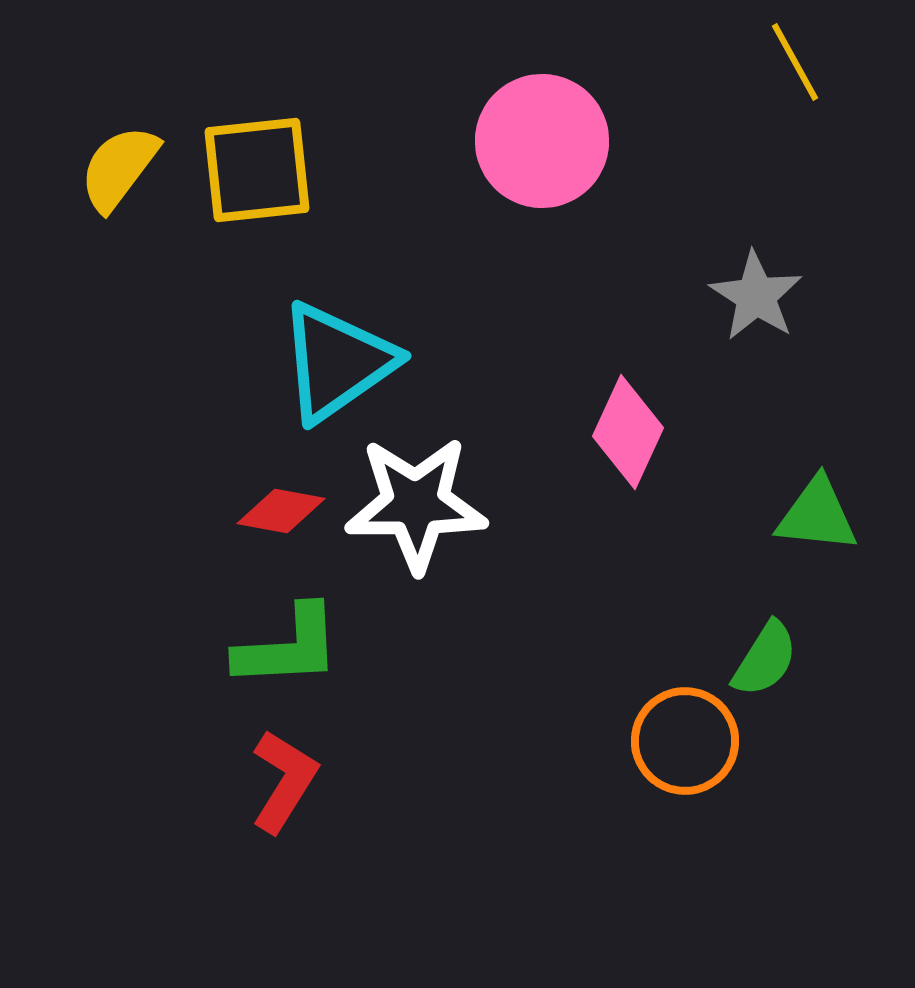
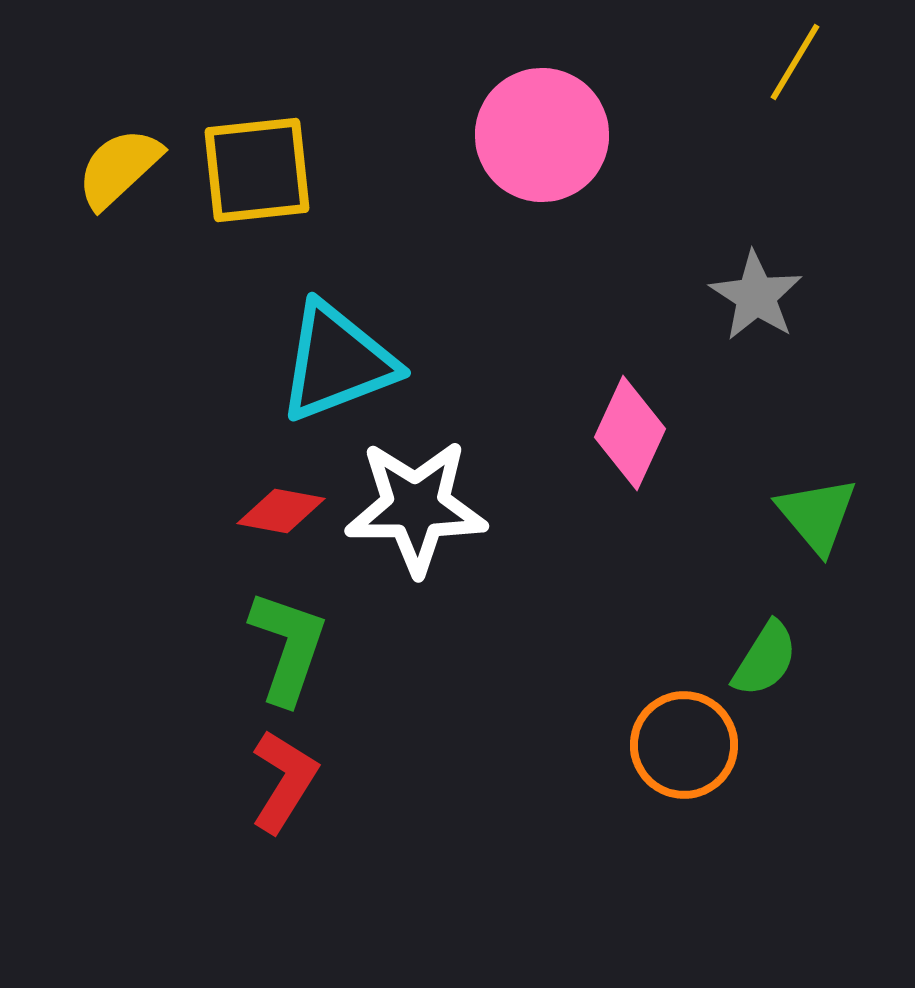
yellow line: rotated 60 degrees clockwise
pink circle: moved 6 px up
yellow semicircle: rotated 10 degrees clockwise
cyan triangle: rotated 14 degrees clockwise
pink diamond: moved 2 px right, 1 px down
white star: moved 3 px down
green triangle: rotated 44 degrees clockwise
green L-shape: rotated 68 degrees counterclockwise
orange circle: moved 1 px left, 4 px down
